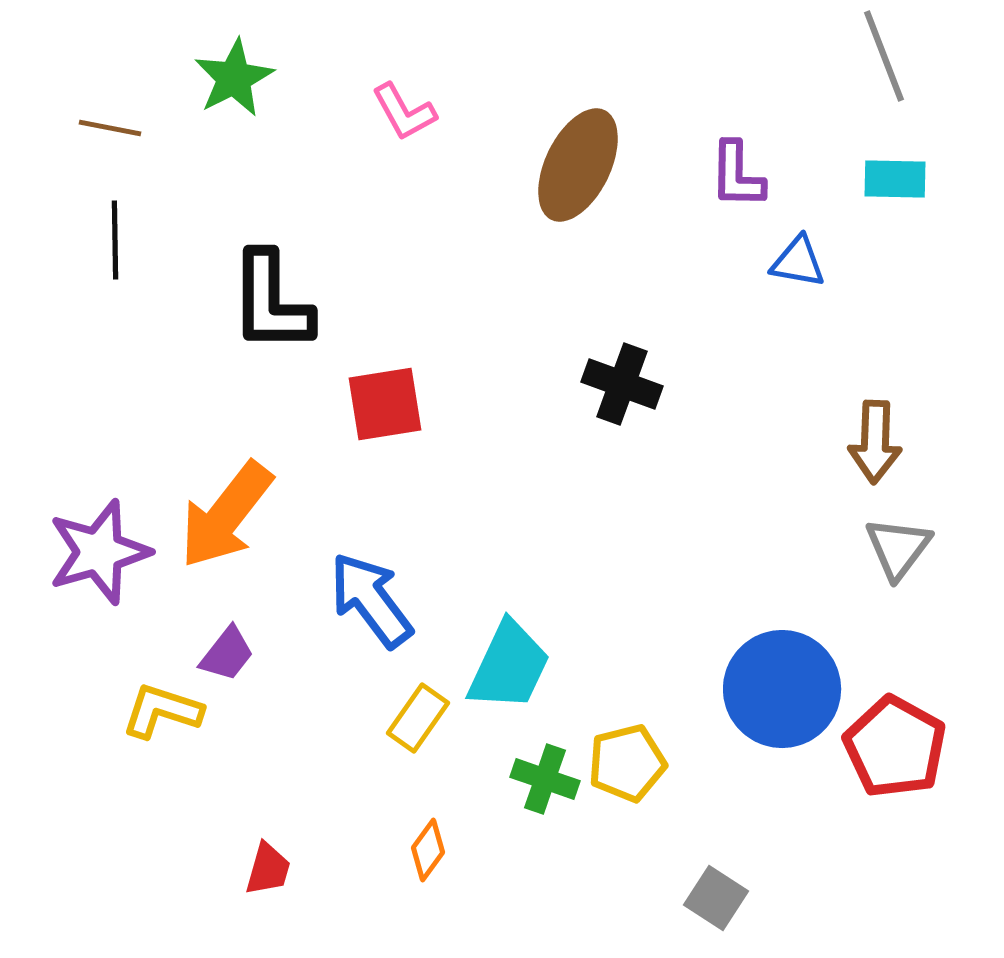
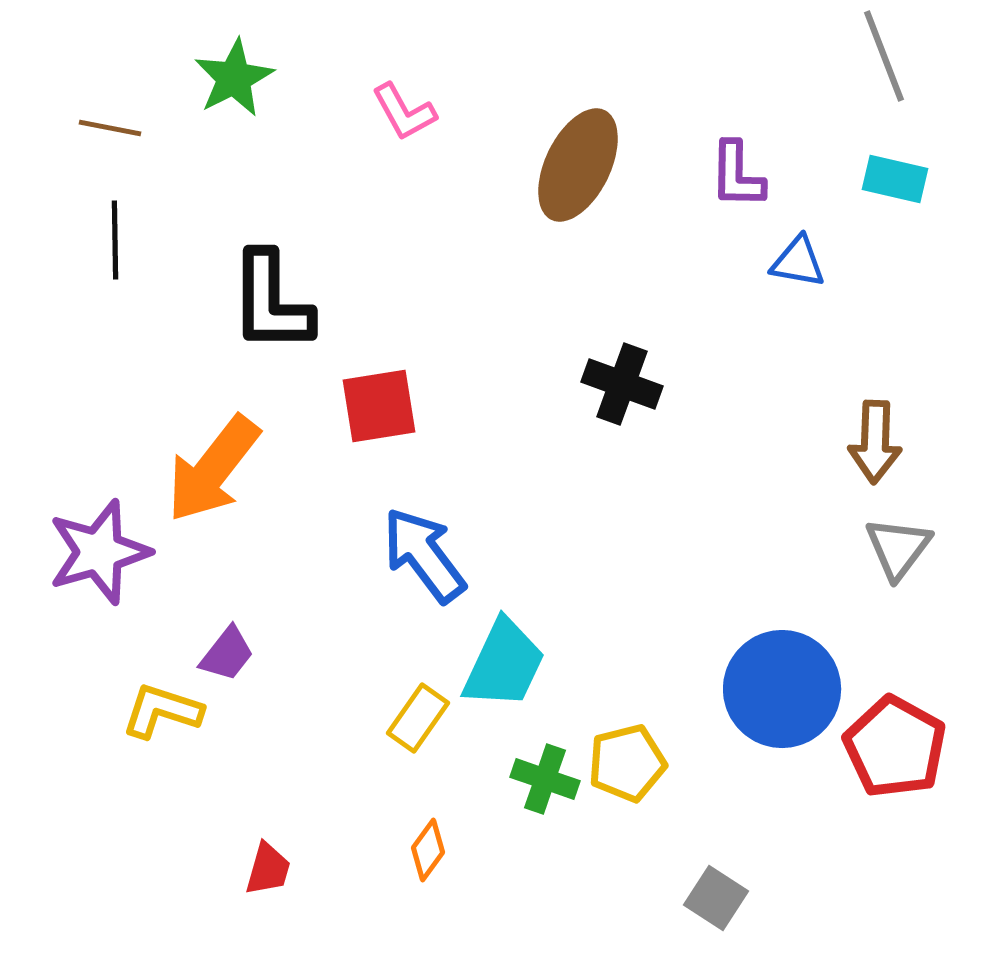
cyan rectangle: rotated 12 degrees clockwise
red square: moved 6 px left, 2 px down
orange arrow: moved 13 px left, 46 px up
blue arrow: moved 53 px right, 45 px up
cyan trapezoid: moved 5 px left, 2 px up
